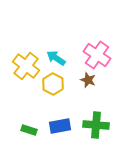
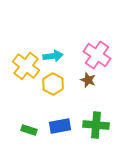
cyan arrow: moved 3 px left, 2 px up; rotated 138 degrees clockwise
